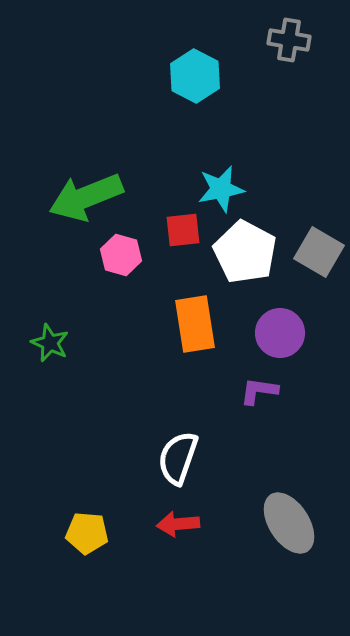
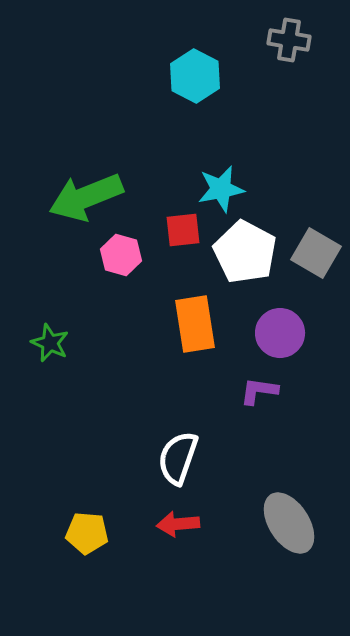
gray square: moved 3 px left, 1 px down
